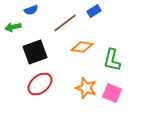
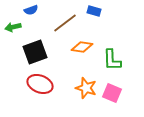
blue rectangle: rotated 48 degrees clockwise
green L-shape: rotated 15 degrees counterclockwise
red ellipse: rotated 60 degrees clockwise
